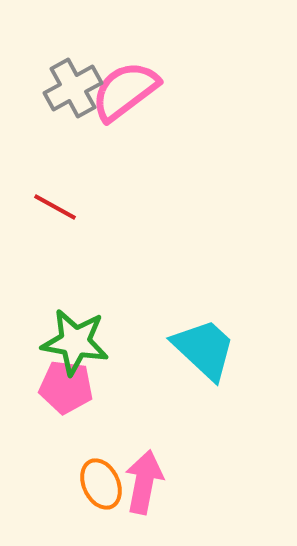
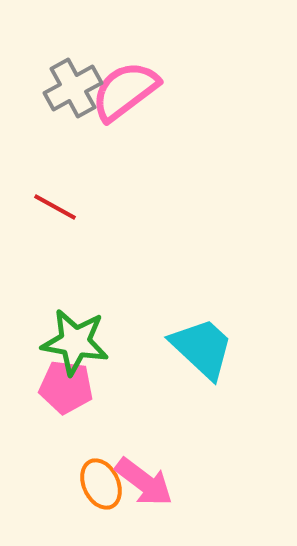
cyan trapezoid: moved 2 px left, 1 px up
pink arrow: rotated 116 degrees clockwise
